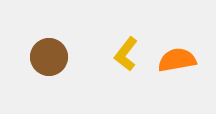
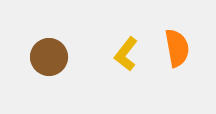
orange semicircle: moved 12 px up; rotated 90 degrees clockwise
